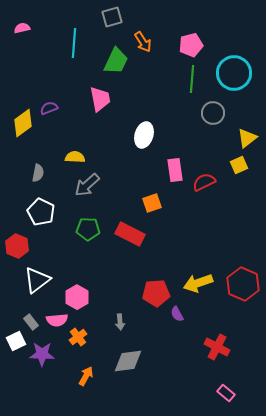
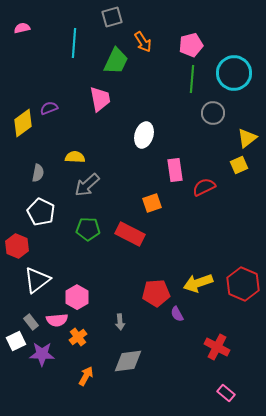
red semicircle at (204, 182): moved 5 px down
